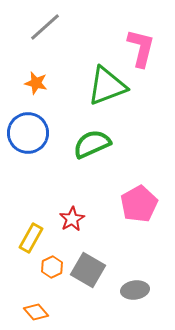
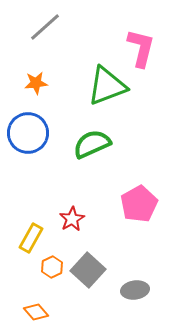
orange star: rotated 20 degrees counterclockwise
gray square: rotated 12 degrees clockwise
